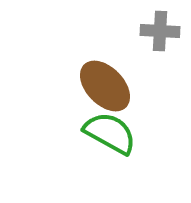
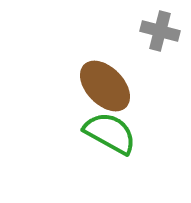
gray cross: rotated 12 degrees clockwise
